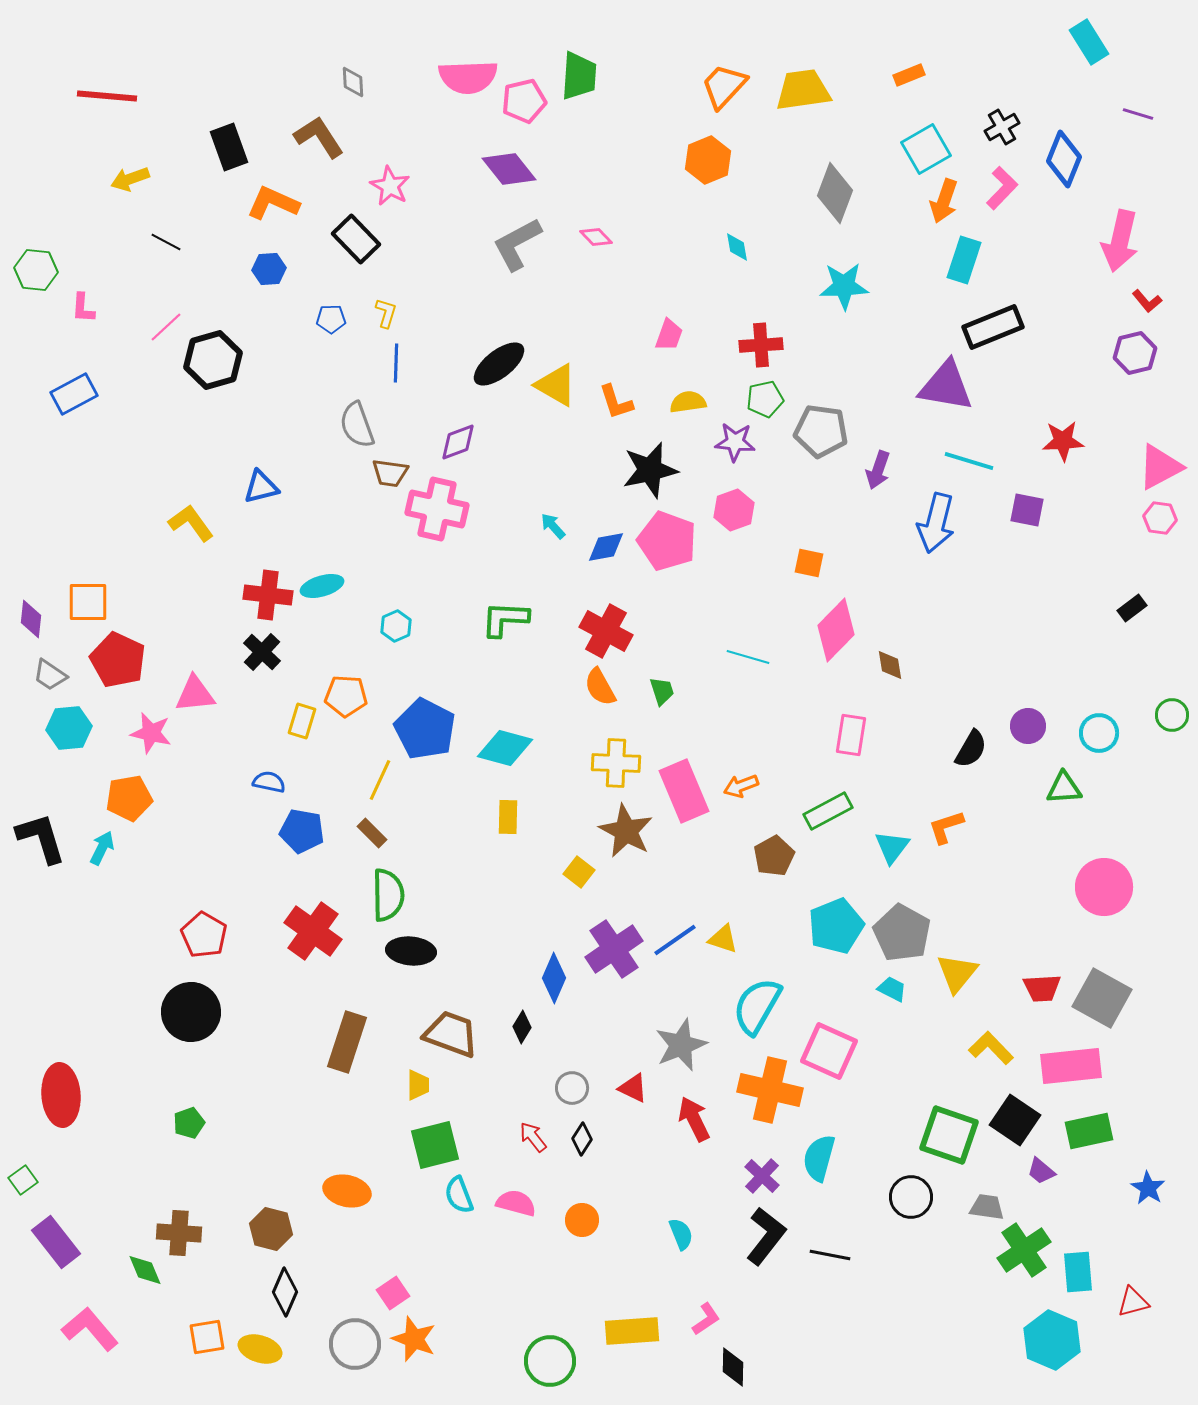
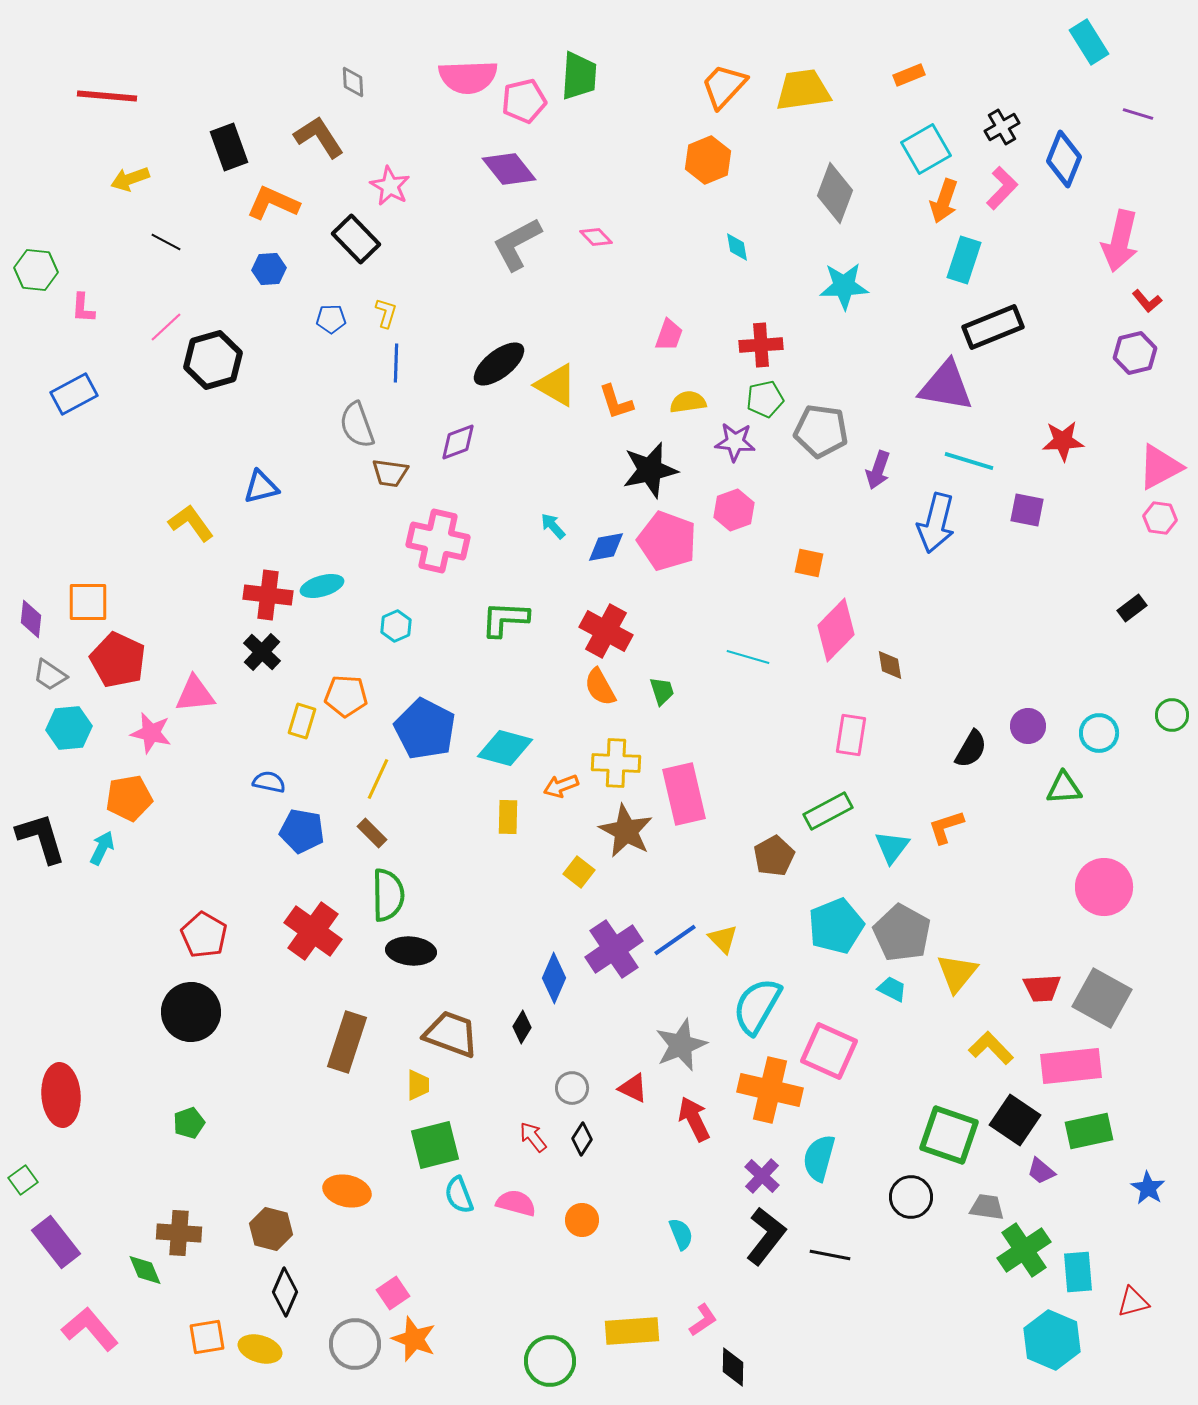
pink cross at (437, 509): moved 1 px right, 32 px down
yellow line at (380, 780): moved 2 px left, 1 px up
orange arrow at (741, 786): moved 180 px left
pink rectangle at (684, 791): moved 3 px down; rotated 10 degrees clockwise
yellow triangle at (723, 939): rotated 28 degrees clockwise
pink L-shape at (706, 1319): moved 3 px left, 1 px down
